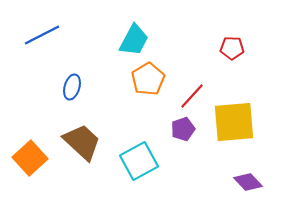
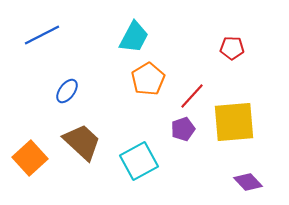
cyan trapezoid: moved 3 px up
blue ellipse: moved 5 px left, 4 px down; rotated 20 degrees clockwise
